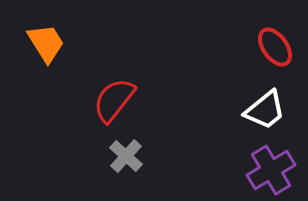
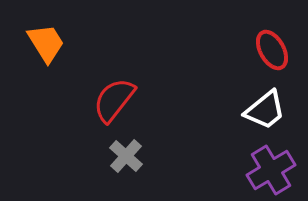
red ellipse: moved 3 px left, 3 px down; rotated 6 degrees clockwise
